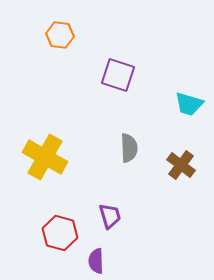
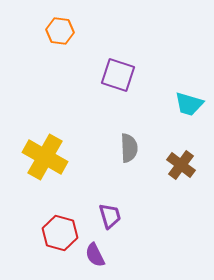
orange hexagon: moved 4 px up
purple semicircle: moved 1 px left, 6 px up; rotated 25 degrees counterclockwise
